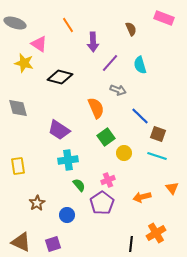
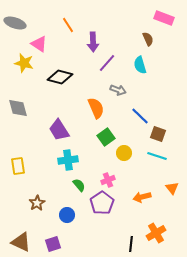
brown semicircle: moved 17 px right, 10 px down
purple line: moved 3 px left
purple trapezoid: rotated 25 degrees clockwise
